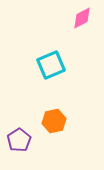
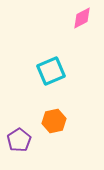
cyan square: moved 6 px down
